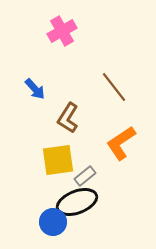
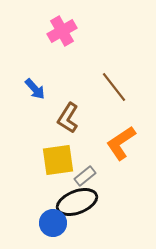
blue circle: moved 1 px down
